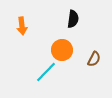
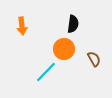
black semicircle: moved 5 px down
orange circle: moved 2 px right, 1 px up
brown semicircle: rotated 56 degrees counterclockwise
